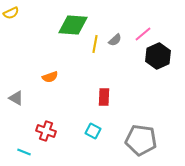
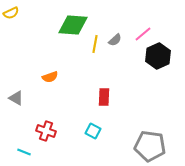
gray pentagon: moved 9 px right, 6 px down
